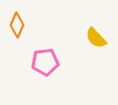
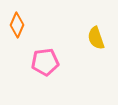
yellow semicircle: rotated 25 degrees clockwise
